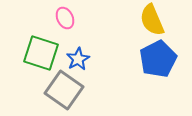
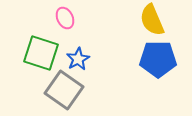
blue pentagon: rotated 27 degrees clockwise
